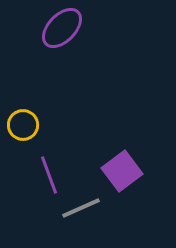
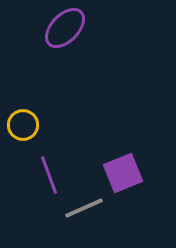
purple ellipse: moved 3 px right
purple square: moved 1 px right, 2 px down; rotated 15 degrees clockwise
gray line: moved 3 px right
